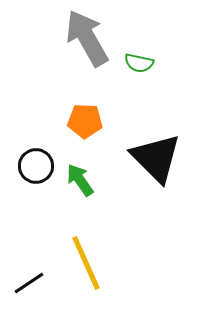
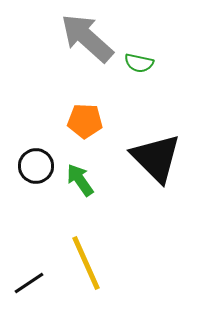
gray arrow: rotated 18 degrees counterclockwise
